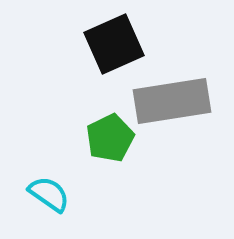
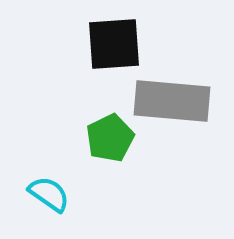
black square: rotated 20 degrees clockwise
gray rectangle: rotated 14 degrees clockwise
